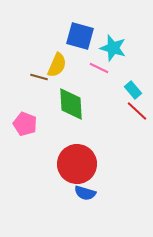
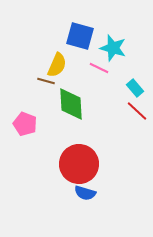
brown line: moved 7 px right, 4 px down
cyan rectangle: moved 2 px right, 2 px up
red circle: moved 2 px right
